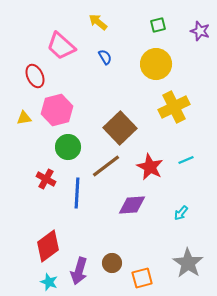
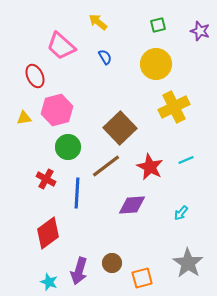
red diamond: moved 13 px up
